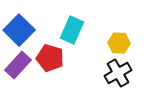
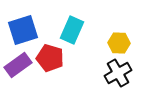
blue square: moved 4 px right; rotated 28 degrees clockwise
purple rectangle: rotated 12 degrees clockwise
